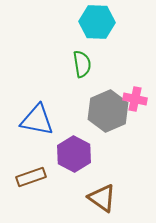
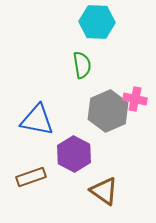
green semicircle: moved 1 px down
brown triangle: moved 2 px right, 7 px up
